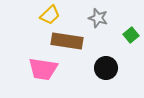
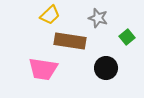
green square: moved 4 px left, 2 px down
brown rectangle: moved 3 px right
